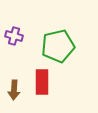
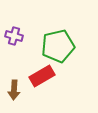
red rectangle: moved 6 px up; rotated 60 degrees clockwise
